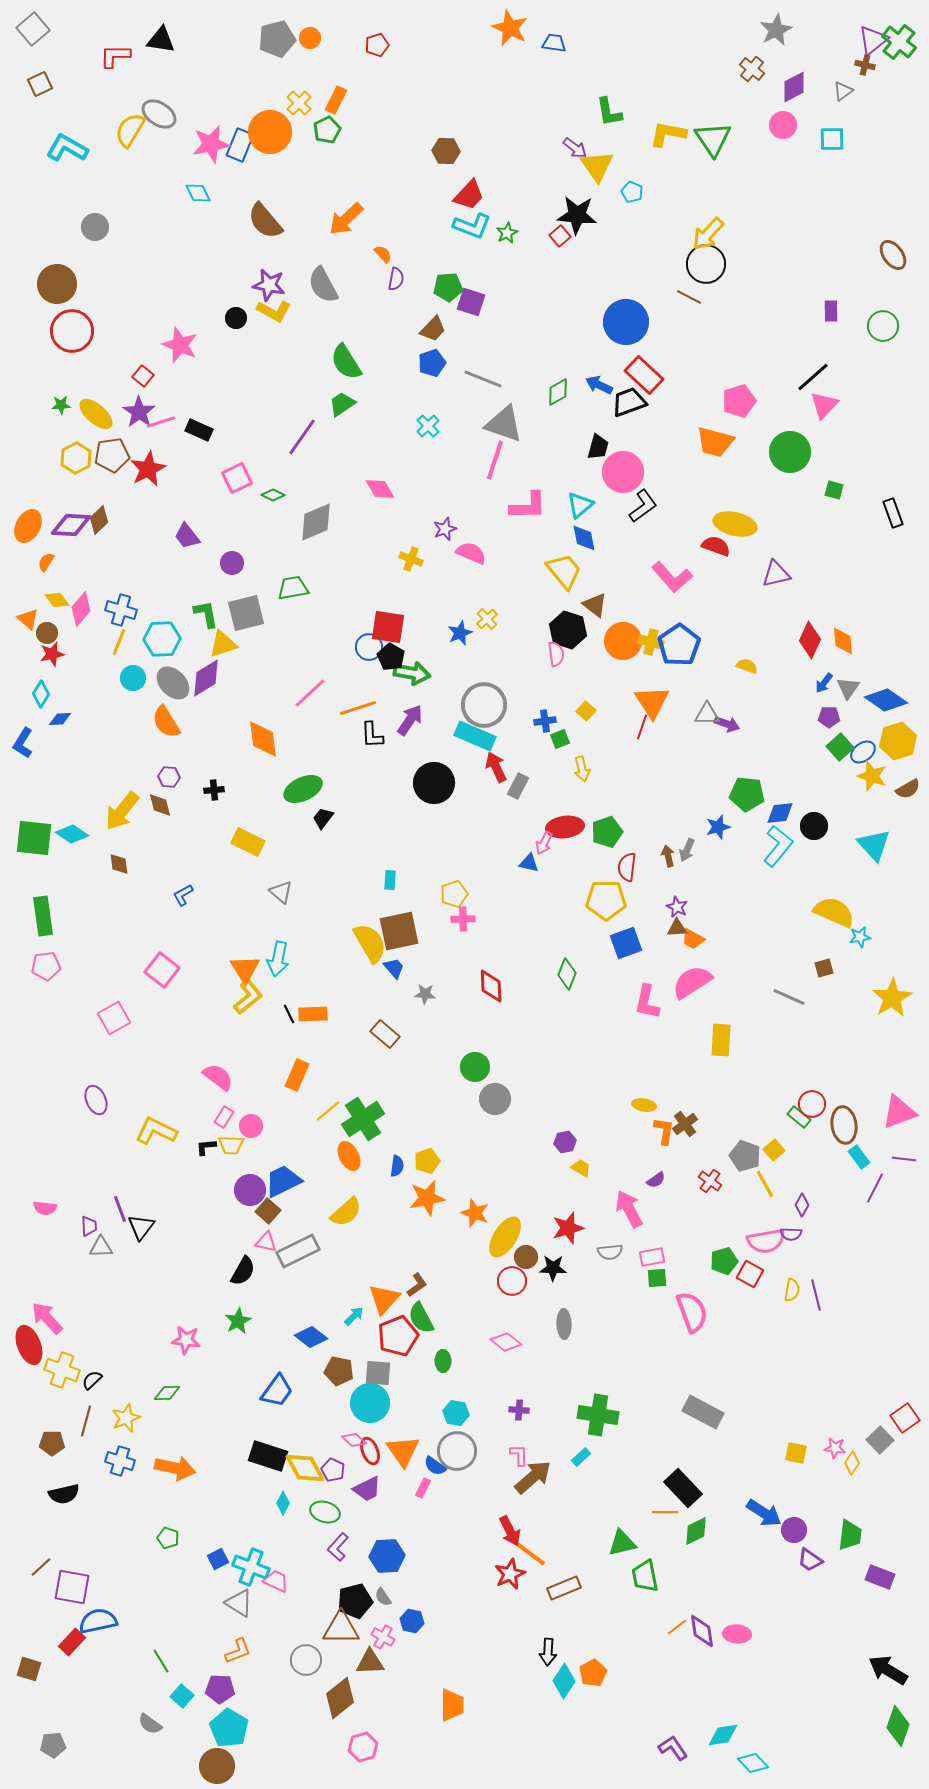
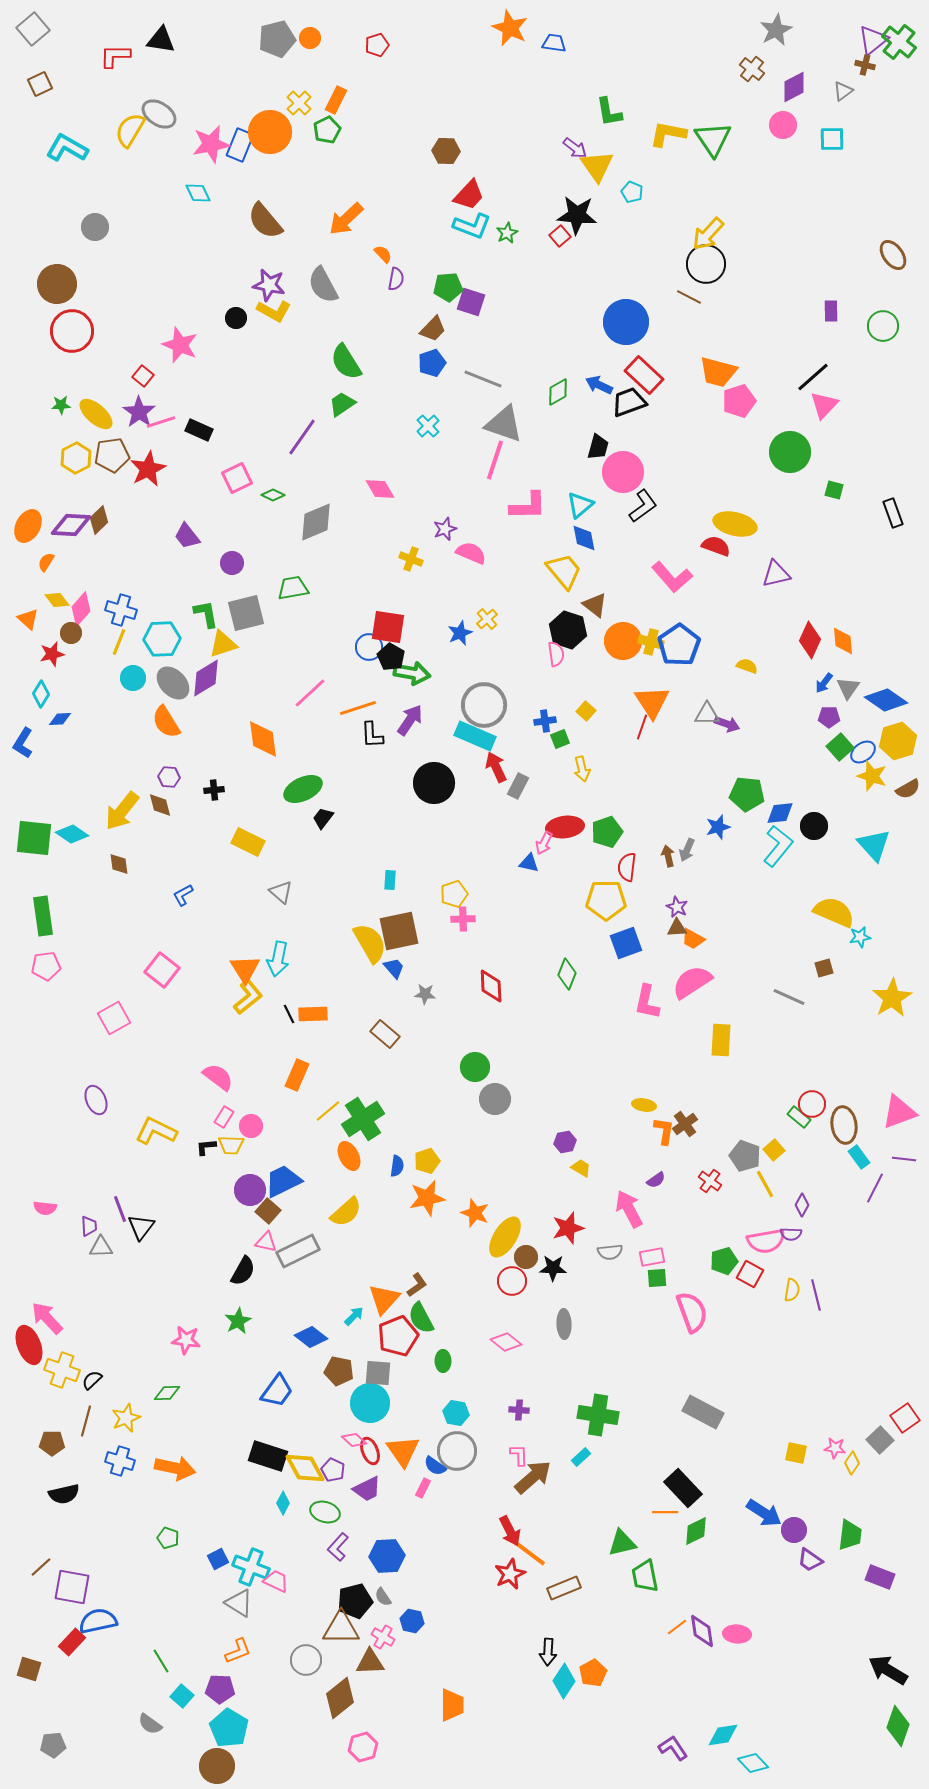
orange trapezoid at (715, 442): moved 3 px right, 70 px up
brown circle at (47, 633): moved 24 px right
